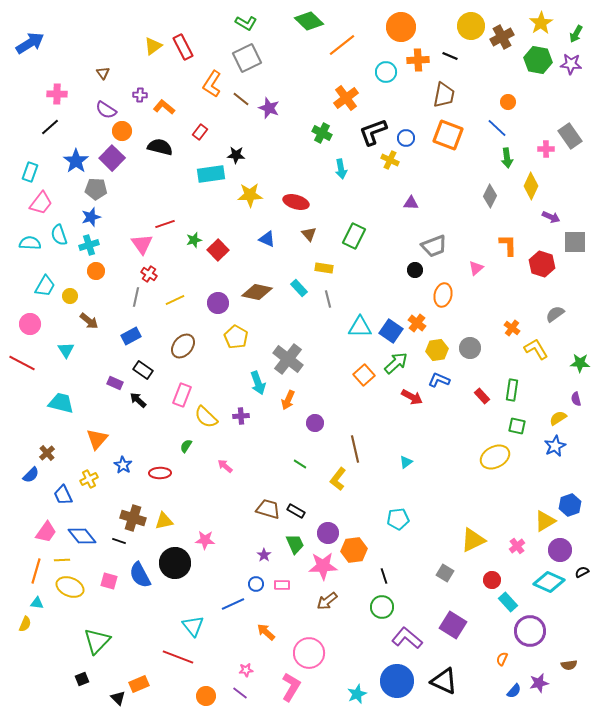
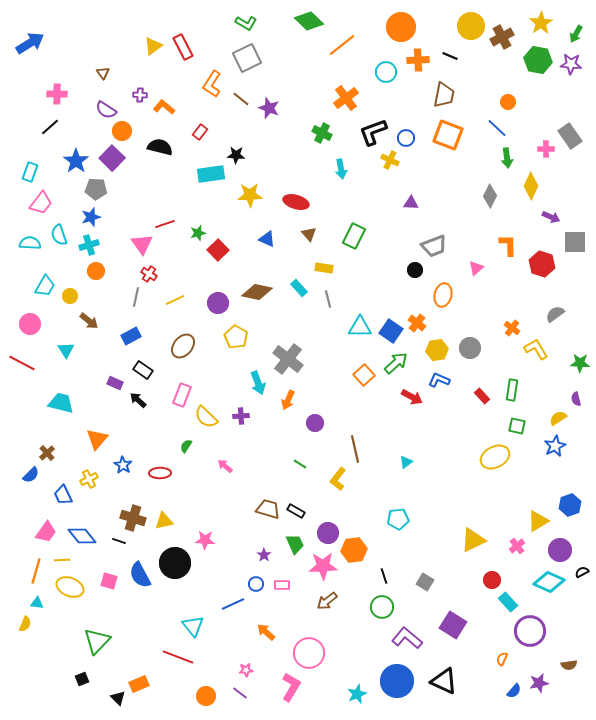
green star at (194, 240): moved 4 px right, 7 px up
yellow triangle at (545, 521): moved 7 px left
gray square at (445, 573): moved 20 px left, 9 px down
